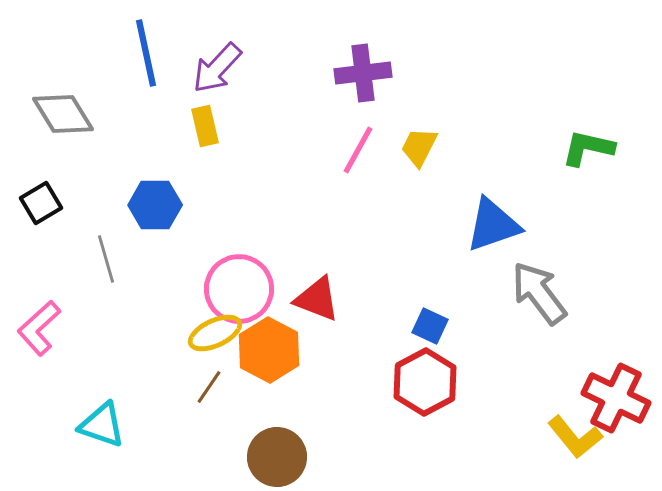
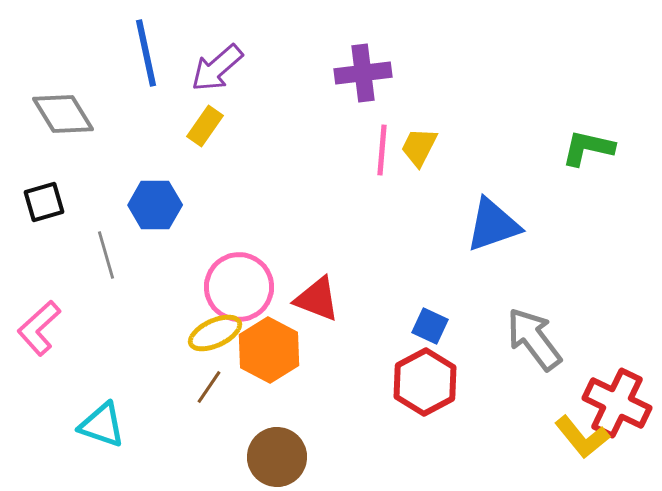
purple arrow: rotated 6 degrees clockwise
yellow rectangle: rotated 48 degrees clockwise
pink line: moved 24 px right; rotated 24 degrees counterclockwise
black square: moved 3 px right, 1 px up; rotated 15 degrees clockwise
gray line: moved 4 px up
pink circle: moved 2 px up
gray arrow: moved 5 px left, 46 px down
red cross: moved 1 px right, 5 px down
yellow L-shape: moved 7 px right
